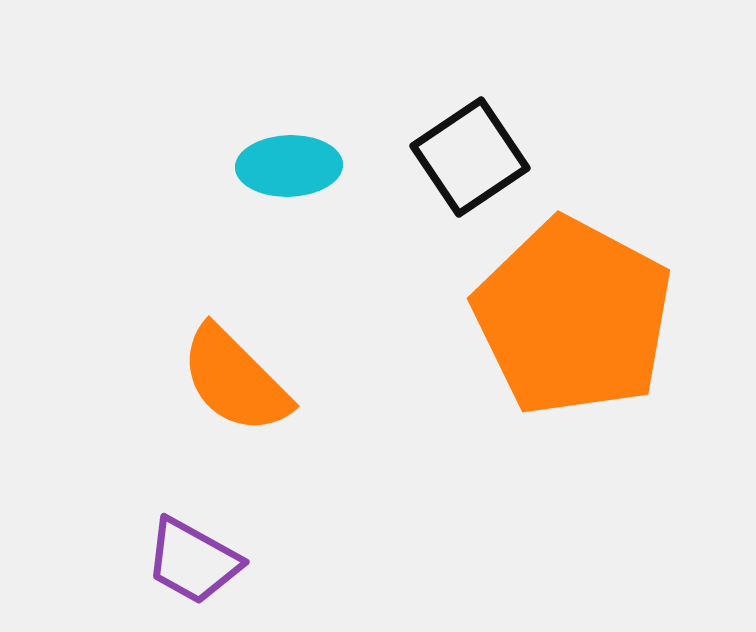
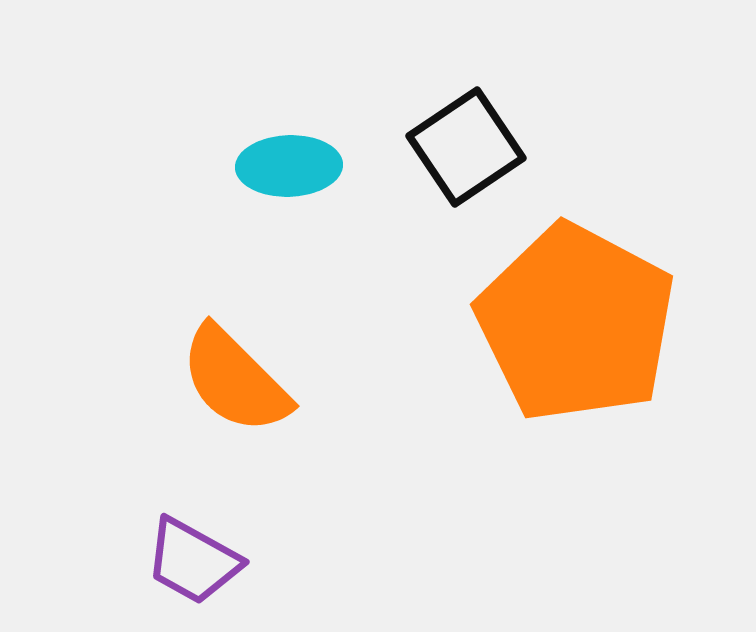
black square: moved 4 px left, 10 px up
orange pentagon: moved 3 px right, 6 px down
